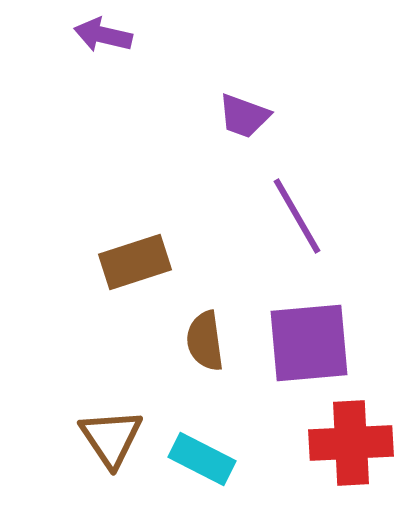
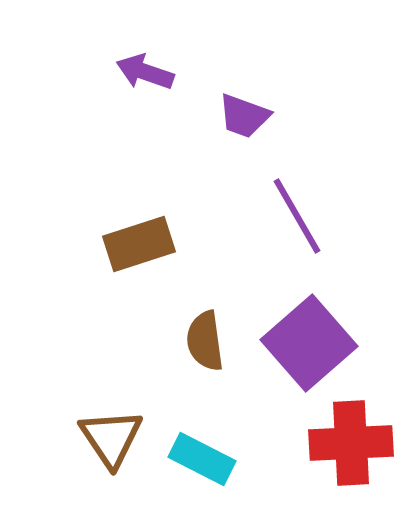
purple arrow: moved 42 px right, 37 px down; rotated 6 degrees clockwise
brown rectangle: moved 4 px right, 18 px up
purple square: rotated 36 degrees counterclockwise
